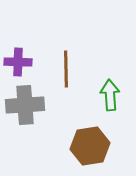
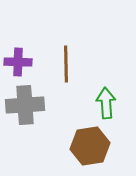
brown line: moved 5 px up
green arrow: moved 4 px left, 8 px down
